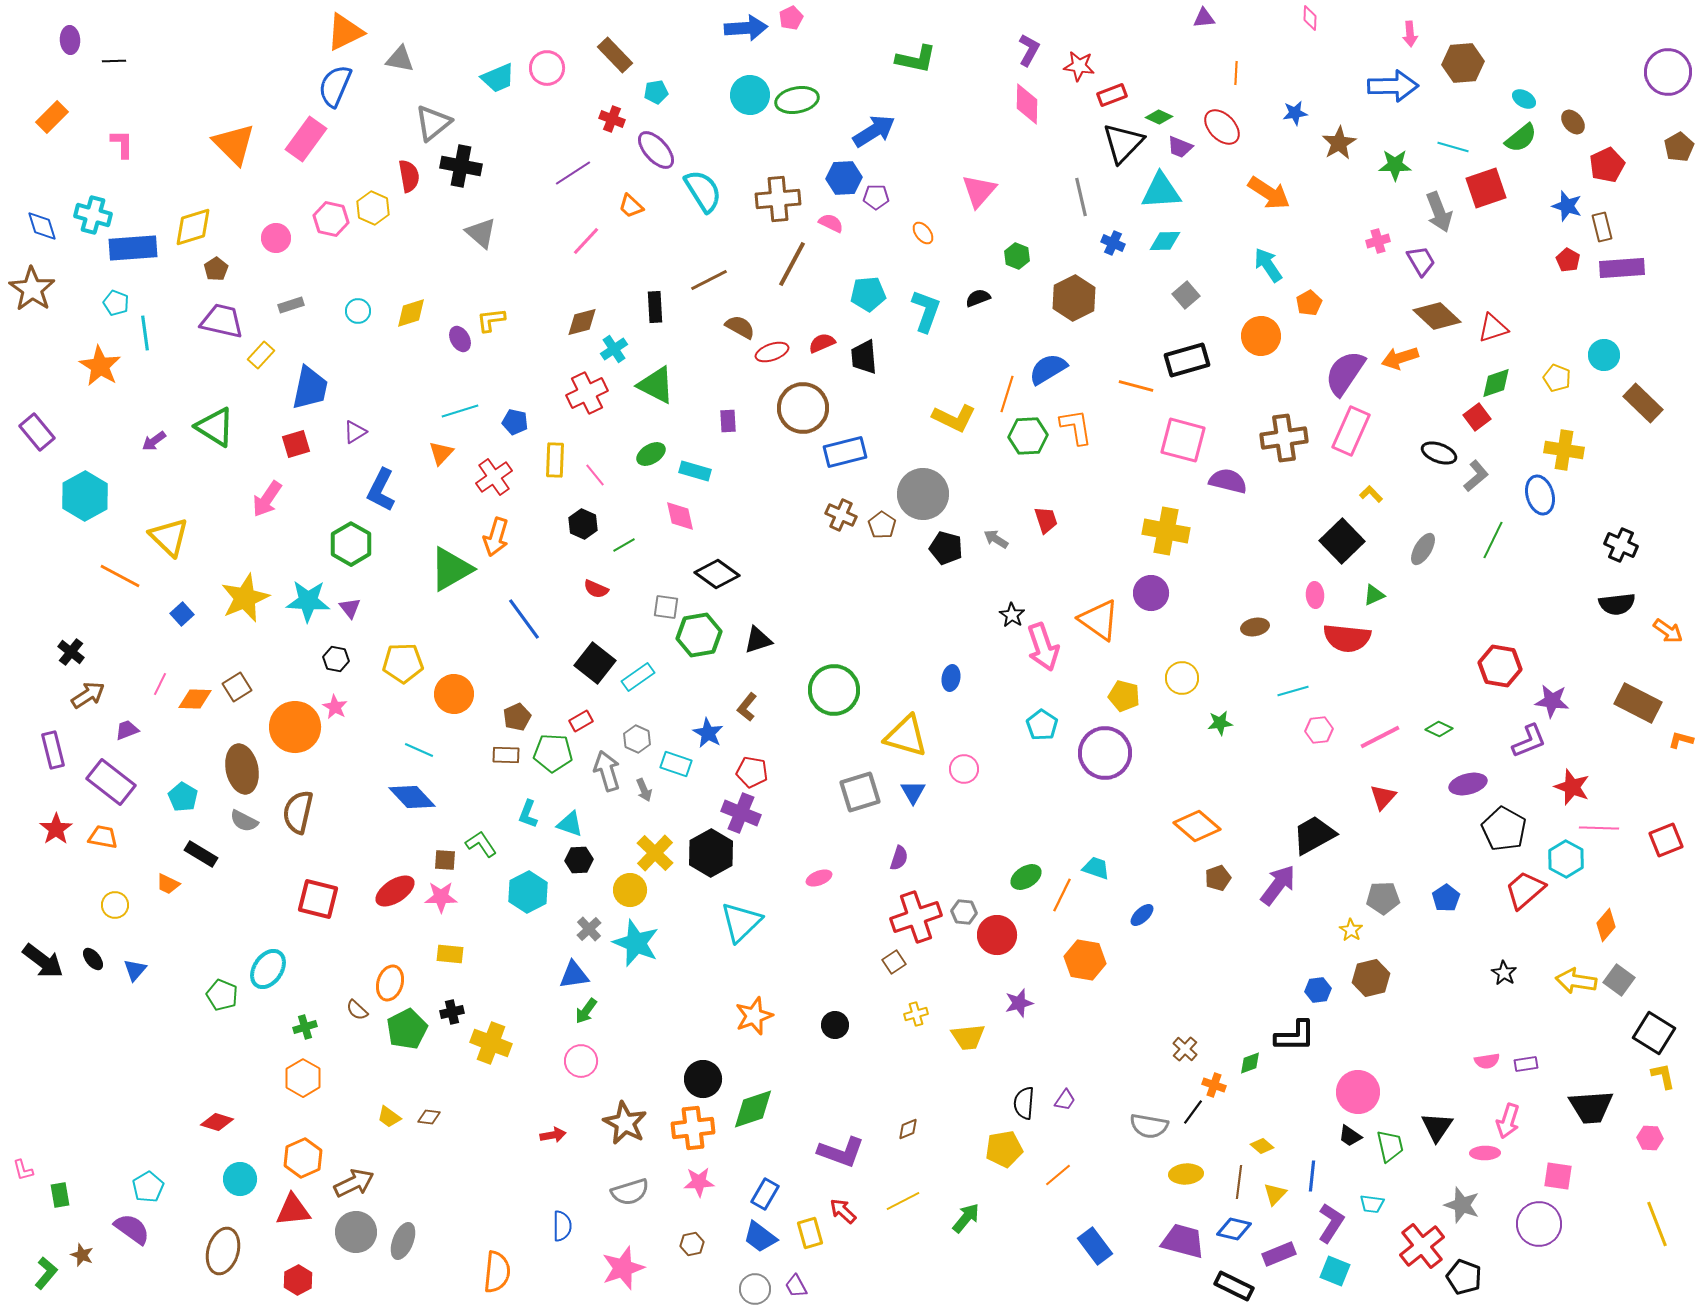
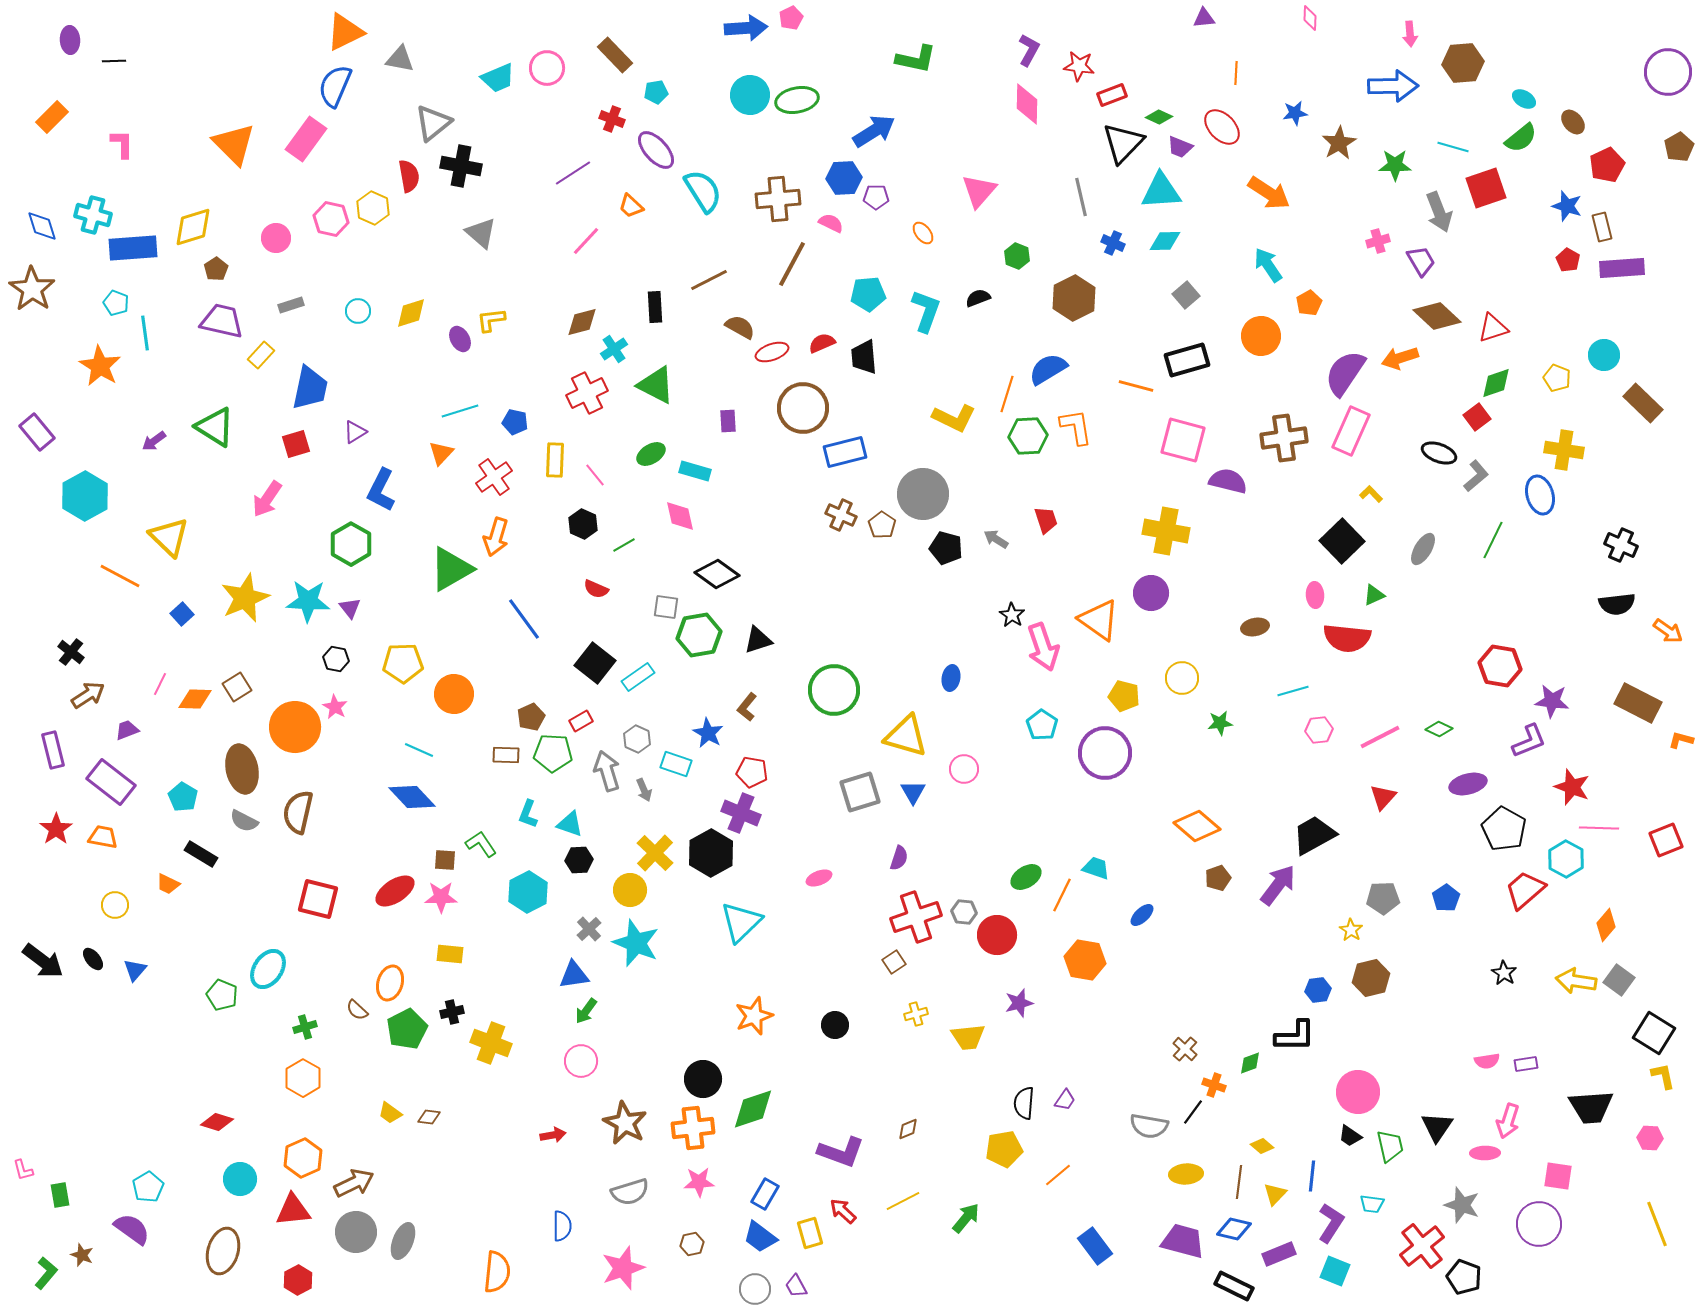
brown pentagon at (517, 717): moved 14 px right
yellow trapezoid at (389, 1117): moved 1 px right, 4 px up
